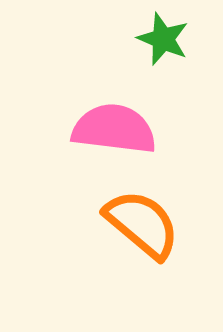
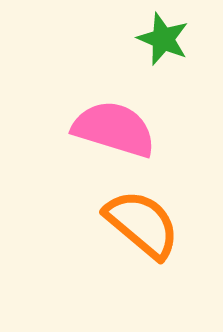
pink semicircle: rotated 10 degrees clockwise
